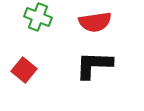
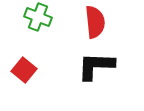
red semicircle: rotated 88 degrees counterclockwise
black L-shape: moved 2 px right, 1 px down
